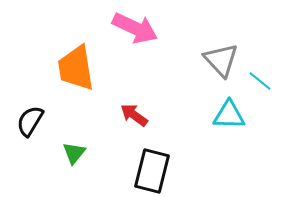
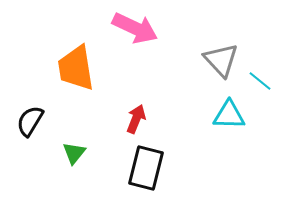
red arrow: moved 2 px right, 4 px down; rotated 76 degrees clockwise
black rectangle: moved 6 px left, 3 px up
